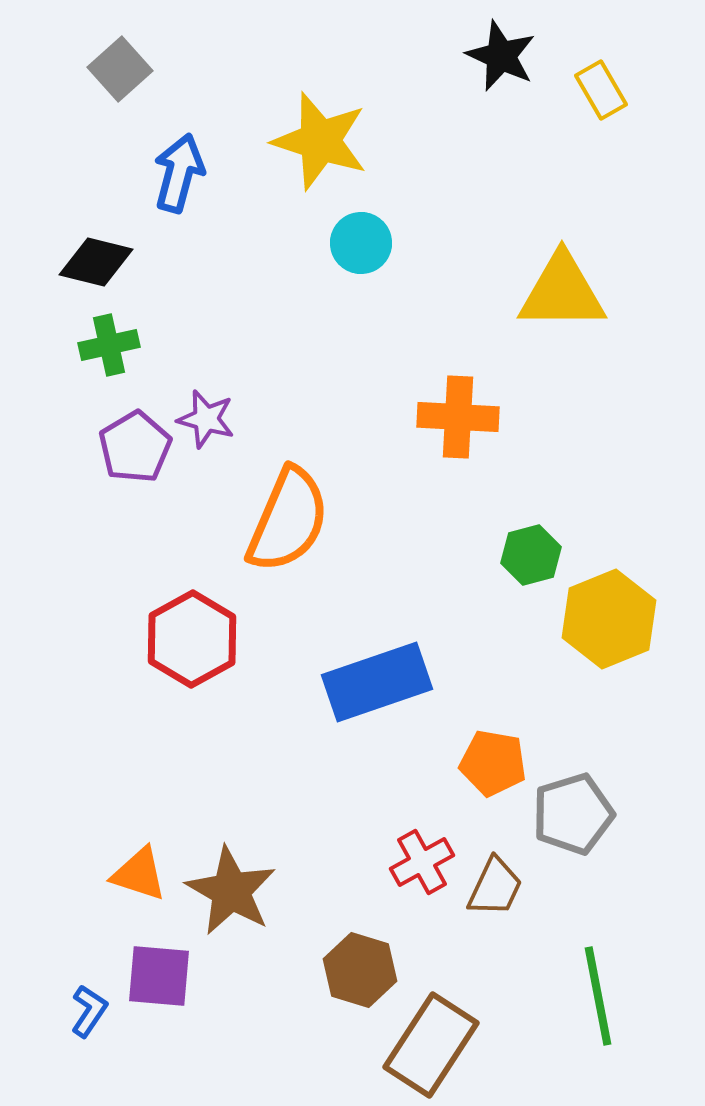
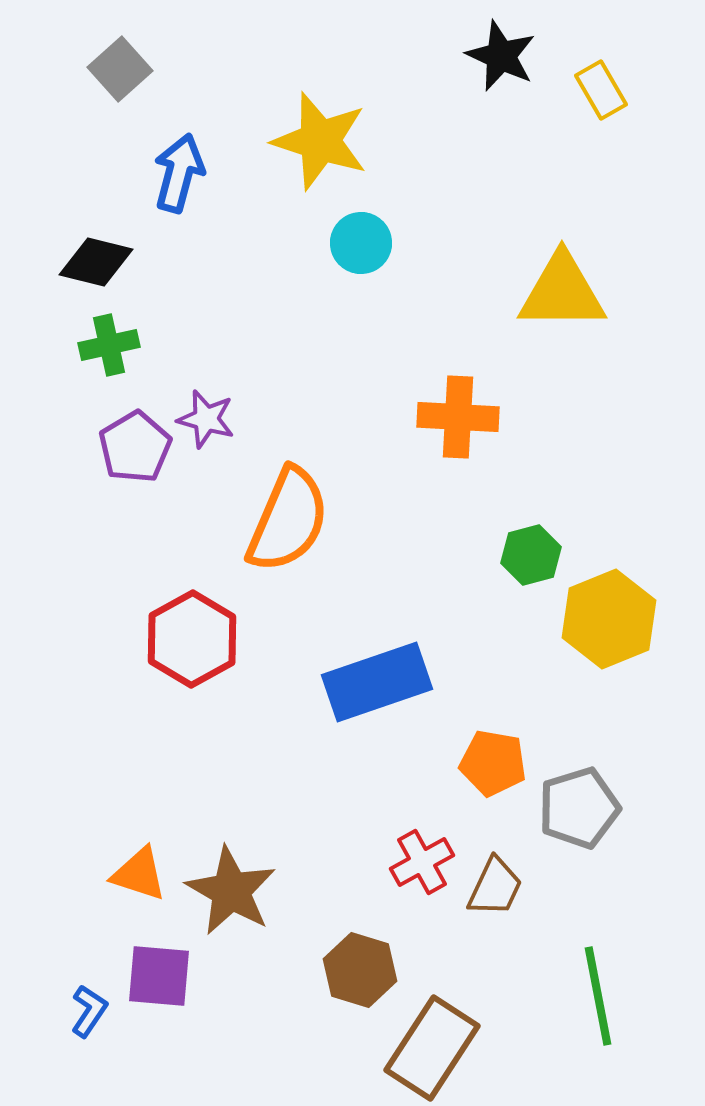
gray pentagon: moved 6 px right, 6 px up
brown rectangle: moved 1 px right, 3 px down
